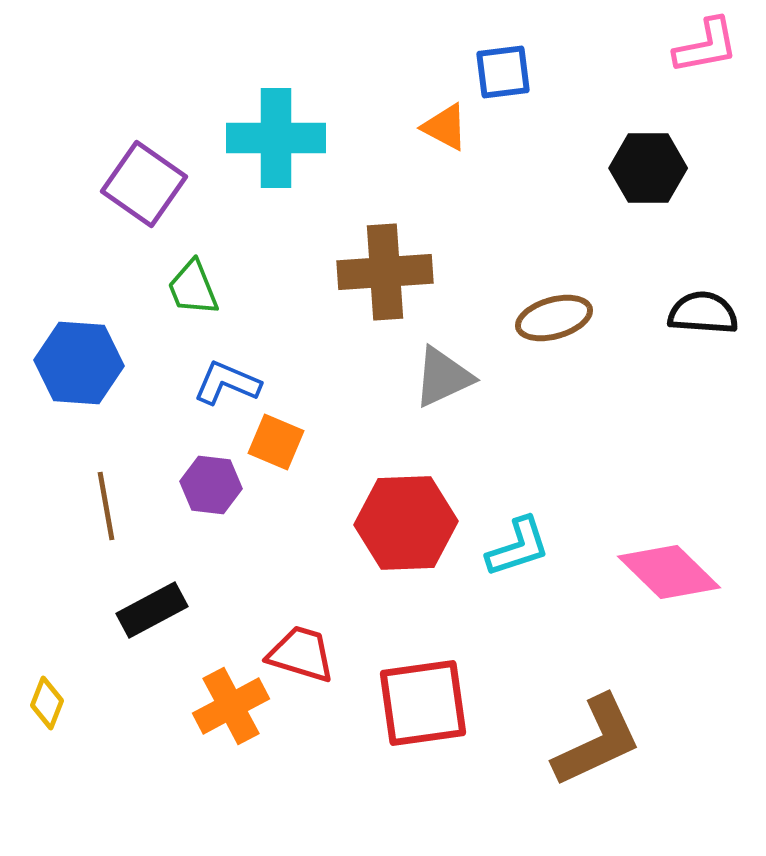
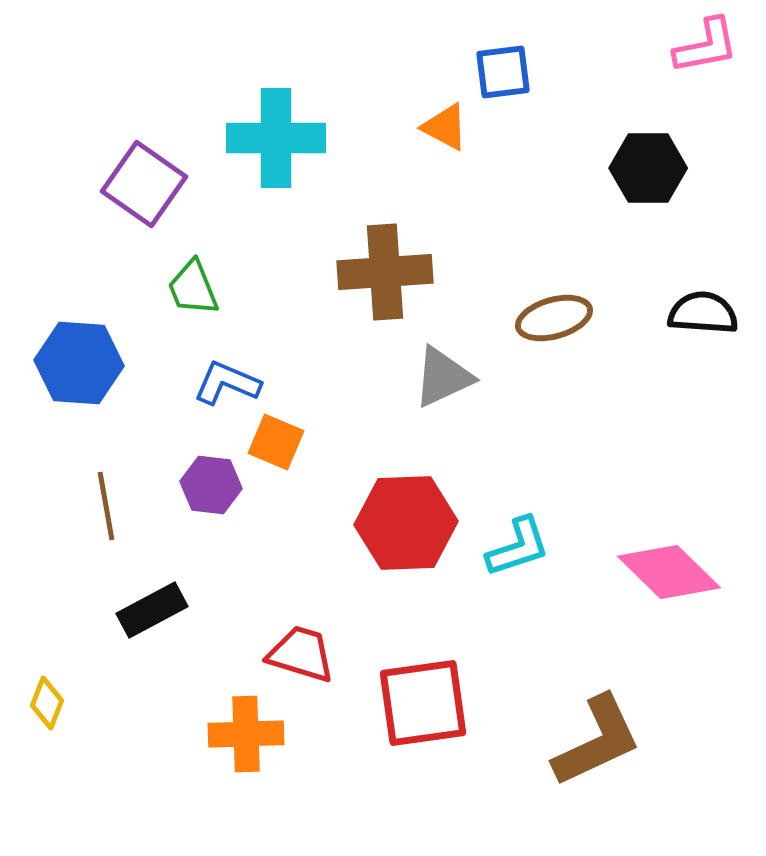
orange cross: moved 15 px right, 28 px down; rotated 26 degrees clockwise
